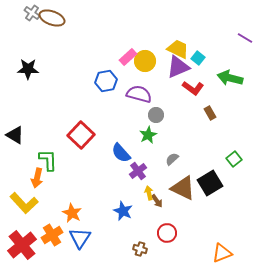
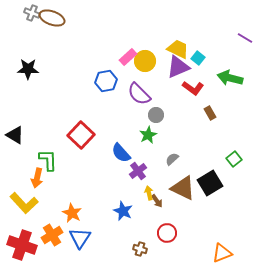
gray cross: rotated 14 degrees counterclockwise
purple semicircle: rotated 150 degrees counterclockwise
red cross: rotated 32 degrees counterclockwise
